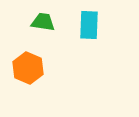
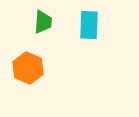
green trapezoid: rotated 85 degrees clockwise
